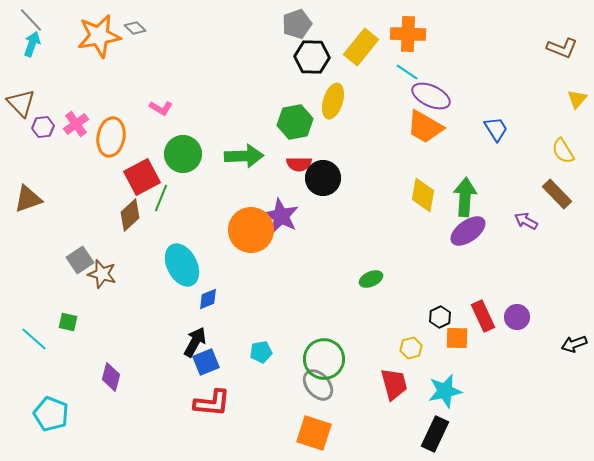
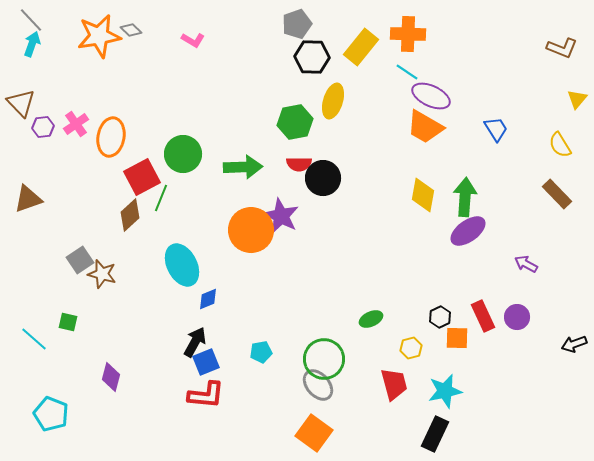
gray diamond at (135, 28): moved 4 px left, 2 px down
pink L-shape at (161, 108): moved 32 px right, 68 px up
yellow semicircle at (563, 151): moved 3 px left, 6 px up
green arrow at (244, 156): moved 1 px left, 11 px down
purple arrow at (526, 221): moved 43 px down
green ellipse at (371, 279): moved 40 px down
red L-shape at (212, 403): moved 6 px left, 8 px up
orange square at (314, 433): rotated 18 degrees clockwise
